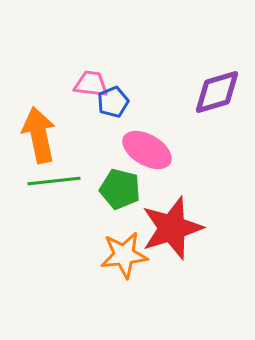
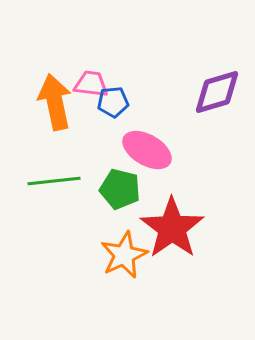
blue pentagon: rotated 16 degrees clockwise
orange arrow: moved 16 px right, 33 px up
red star: rotated 18 degrees counterclockwise
orange star: rotated 18 degrees counterclockwise
